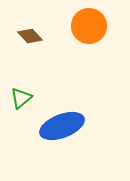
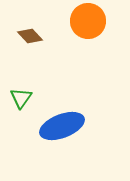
orange circle: moved 1 px left, 5 px up
green triangle: rotated 15 degrees counterclockwise
